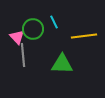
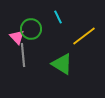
cyan line: moved 4 px right, 5 px up
green circle: moved 2 px left
yellow line: rotated 30 degrees counterclockwise
green triangle: rotated 30 degrees clockwise
